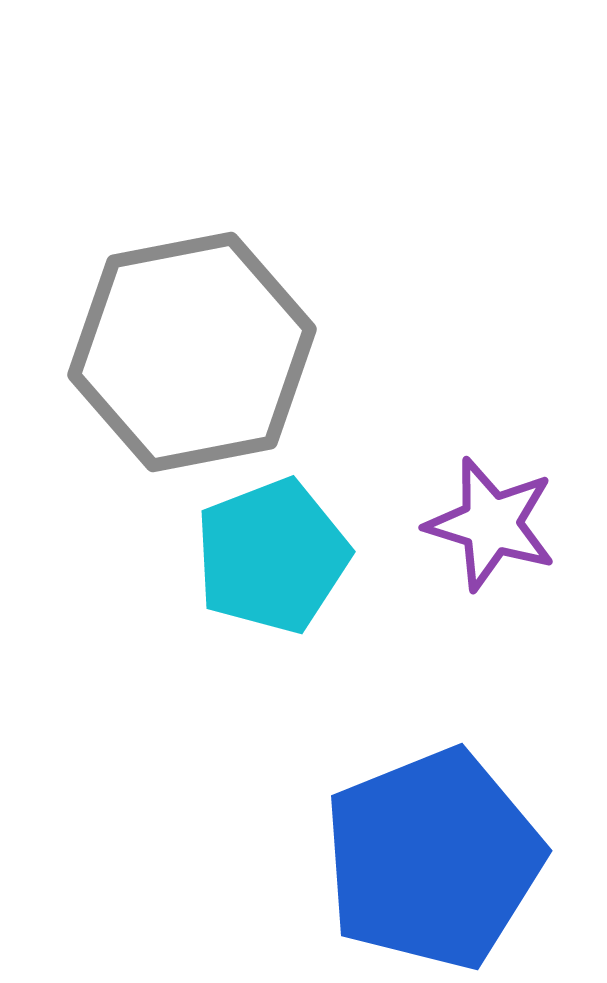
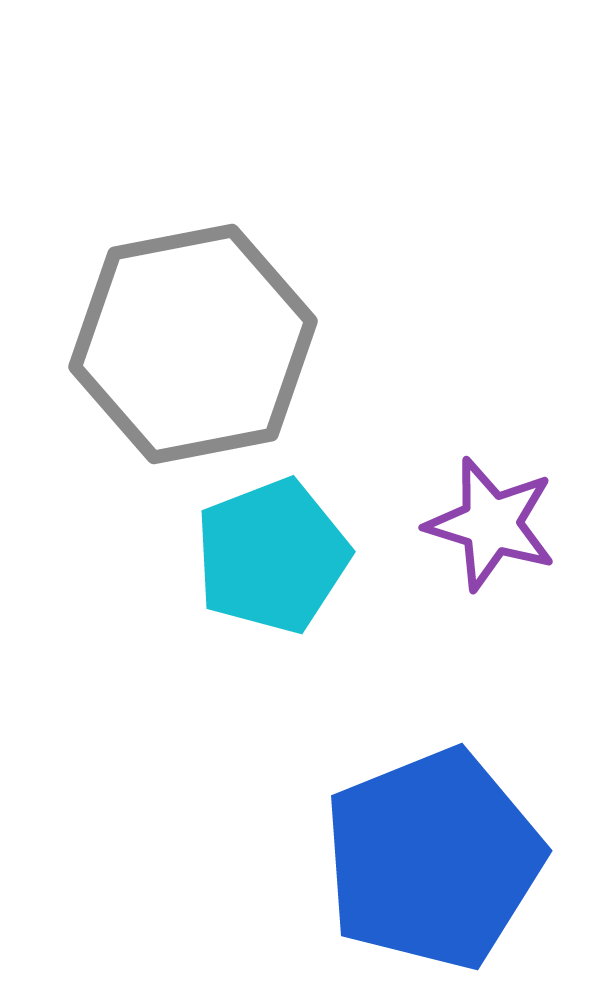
gray hexagon: moved 1 px right, 8 px up
